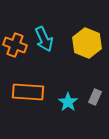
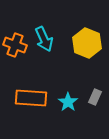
orange rectangle: moved 3 px right, 6 px down
